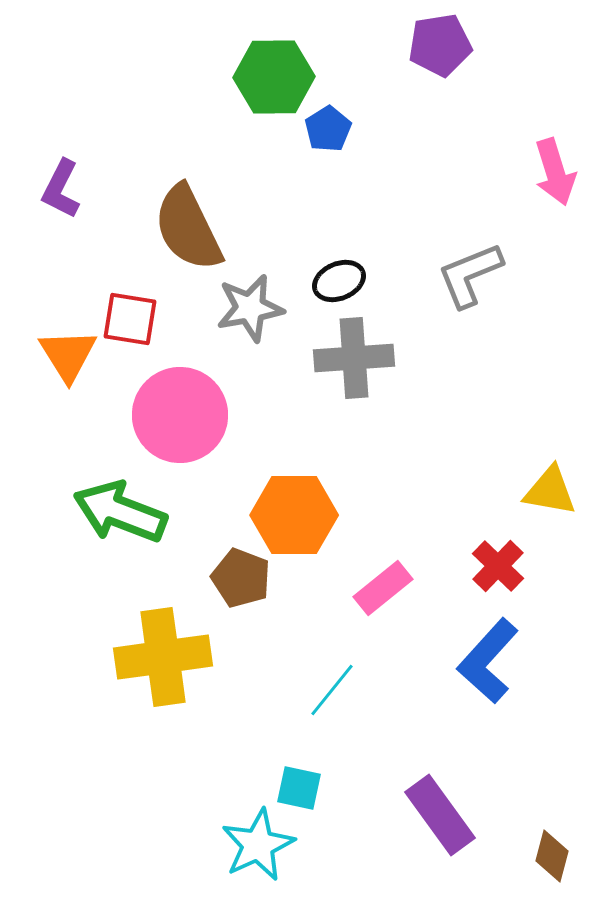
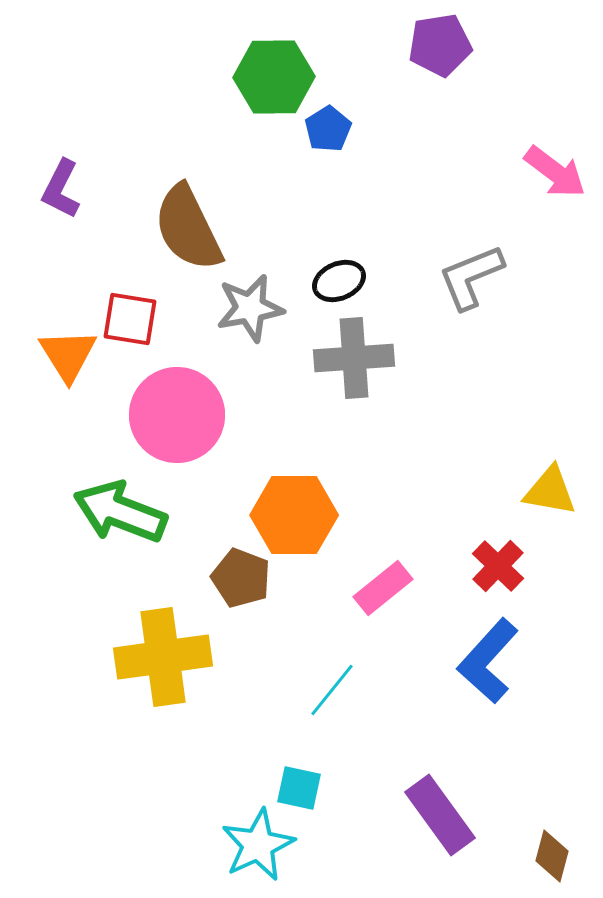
pink arrow: rotated 36 degrees counterclockwise
gray L-shape: moved 1 px right, 2 px down
pink circle: moved 3 px left
